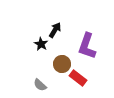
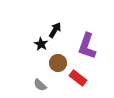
brown circle: moved 4 px left, 1 px up
